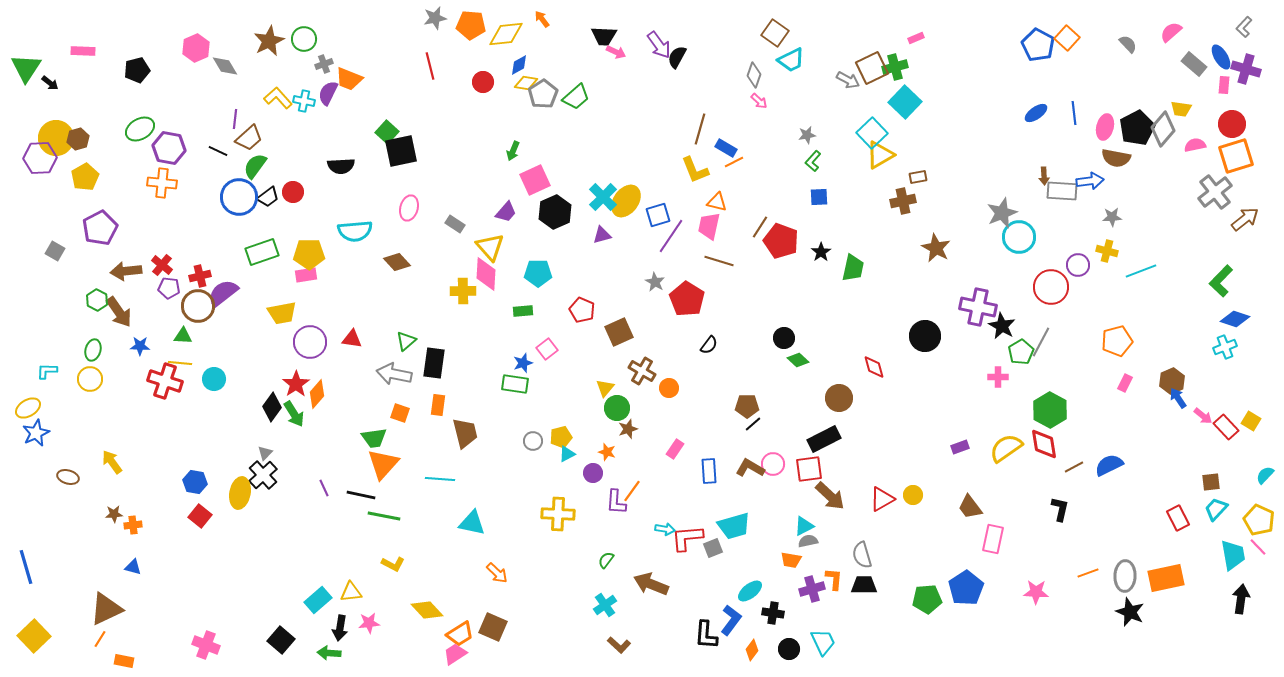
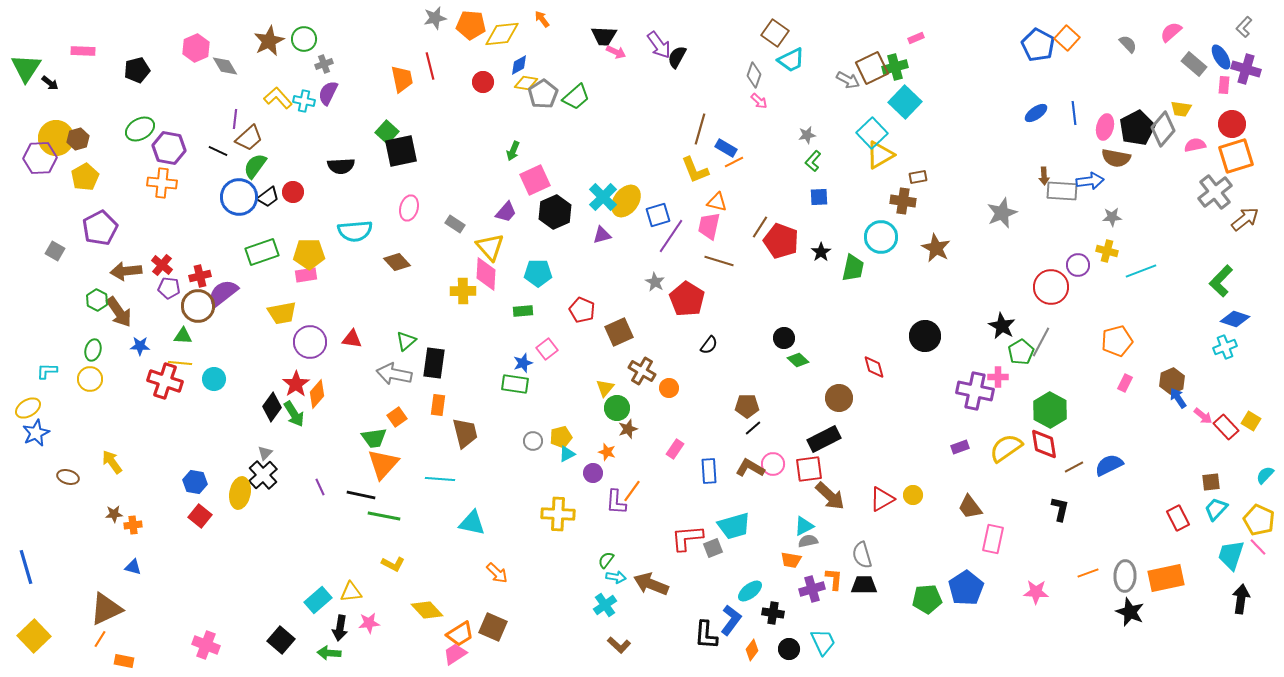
yellow diamond at (506, 34): moved 4 px left
orange trapezoid at (349, 79): moved 53 px right; rotated 124 degrees counterclockwise
brown cross at (903, 201): rotated 20 degrees clockwise
cyan circle at (1019, 237): moved 138 px left
purple cross at (978, 307): moved 3 px left, 84 px down
orange square at (400, 413): moved 3 px left, 4 px down; rotated 36 degrees clockwise
black line at (753, 424): moved 4 px down
purple line at (324, 488): moved 4 px left, 1 px up
cyan arrow at (665, 529): moved 49 px left, 48 px down
cyan trapezoid at (1233, 555): moved 2 px left; rotated 152 degrees counterclockwise
